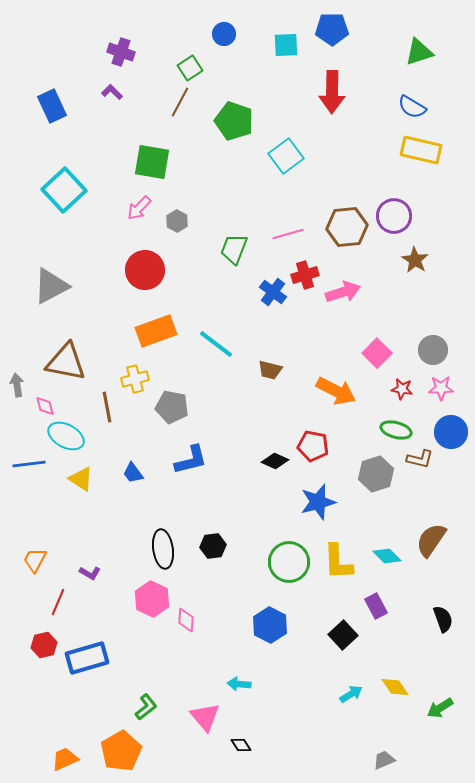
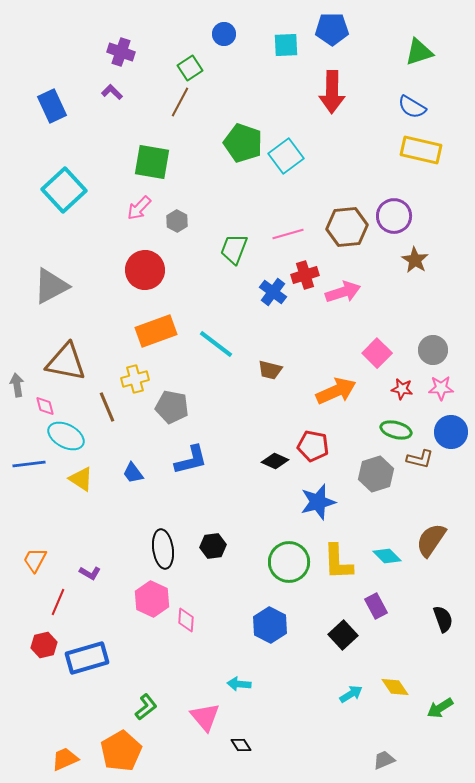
green pentagon at (234, 121): moved 9 px right, 22 px down
orange arrow at (336, 391): rotated 51 degrees counterclockwise
brown line at (107, 407): rotated 12 degrees counterclockwise
